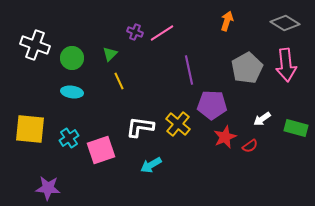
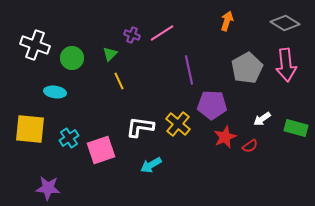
purple cross: moved 3 px left, 3 px down
cyan ellipse: moved 17 px left
